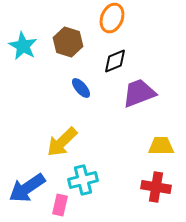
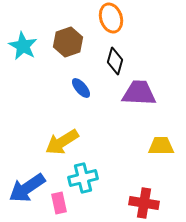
orange ellipse: moved 1 px left; rotated 40 degrees counterclockwise
brown hexagon: rotated 24 degrees clockwise
black diamond: rotated 52 degrees counterclockwise
purple trapezoid: rotated 24 degrees clockwise
yellow arrow: rotated 12 degrees clockwise
cyan cross: moved 2 px up
red cross: moved 12 px left, 16 px down
pink rectangle: moved 1 px left, 2 px up; rotated 25 degrees counterclockwise
